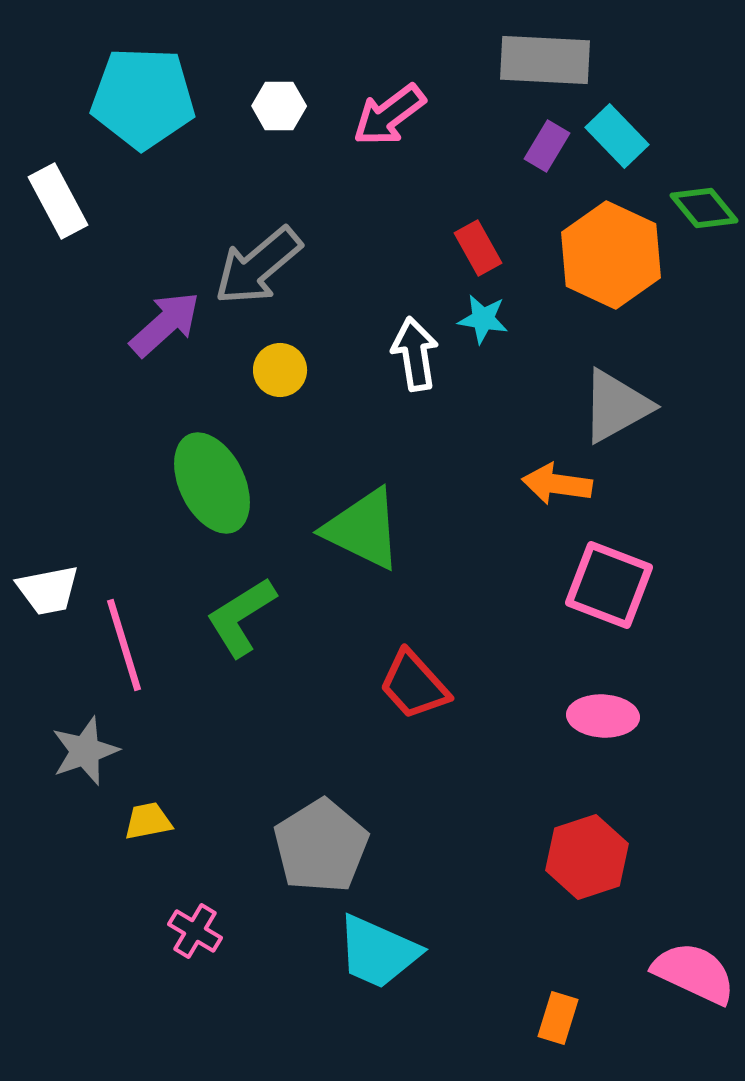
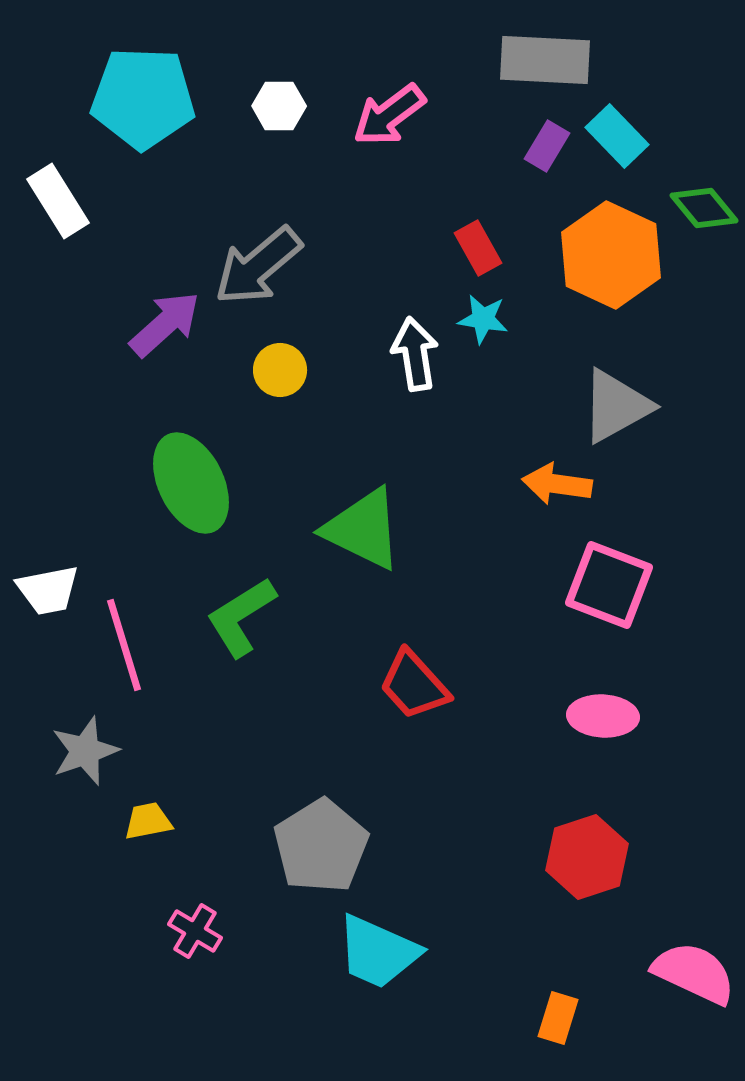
white rectangle: rotated 4 degrees counterclockwise
green ellipse: moved 21 px left
